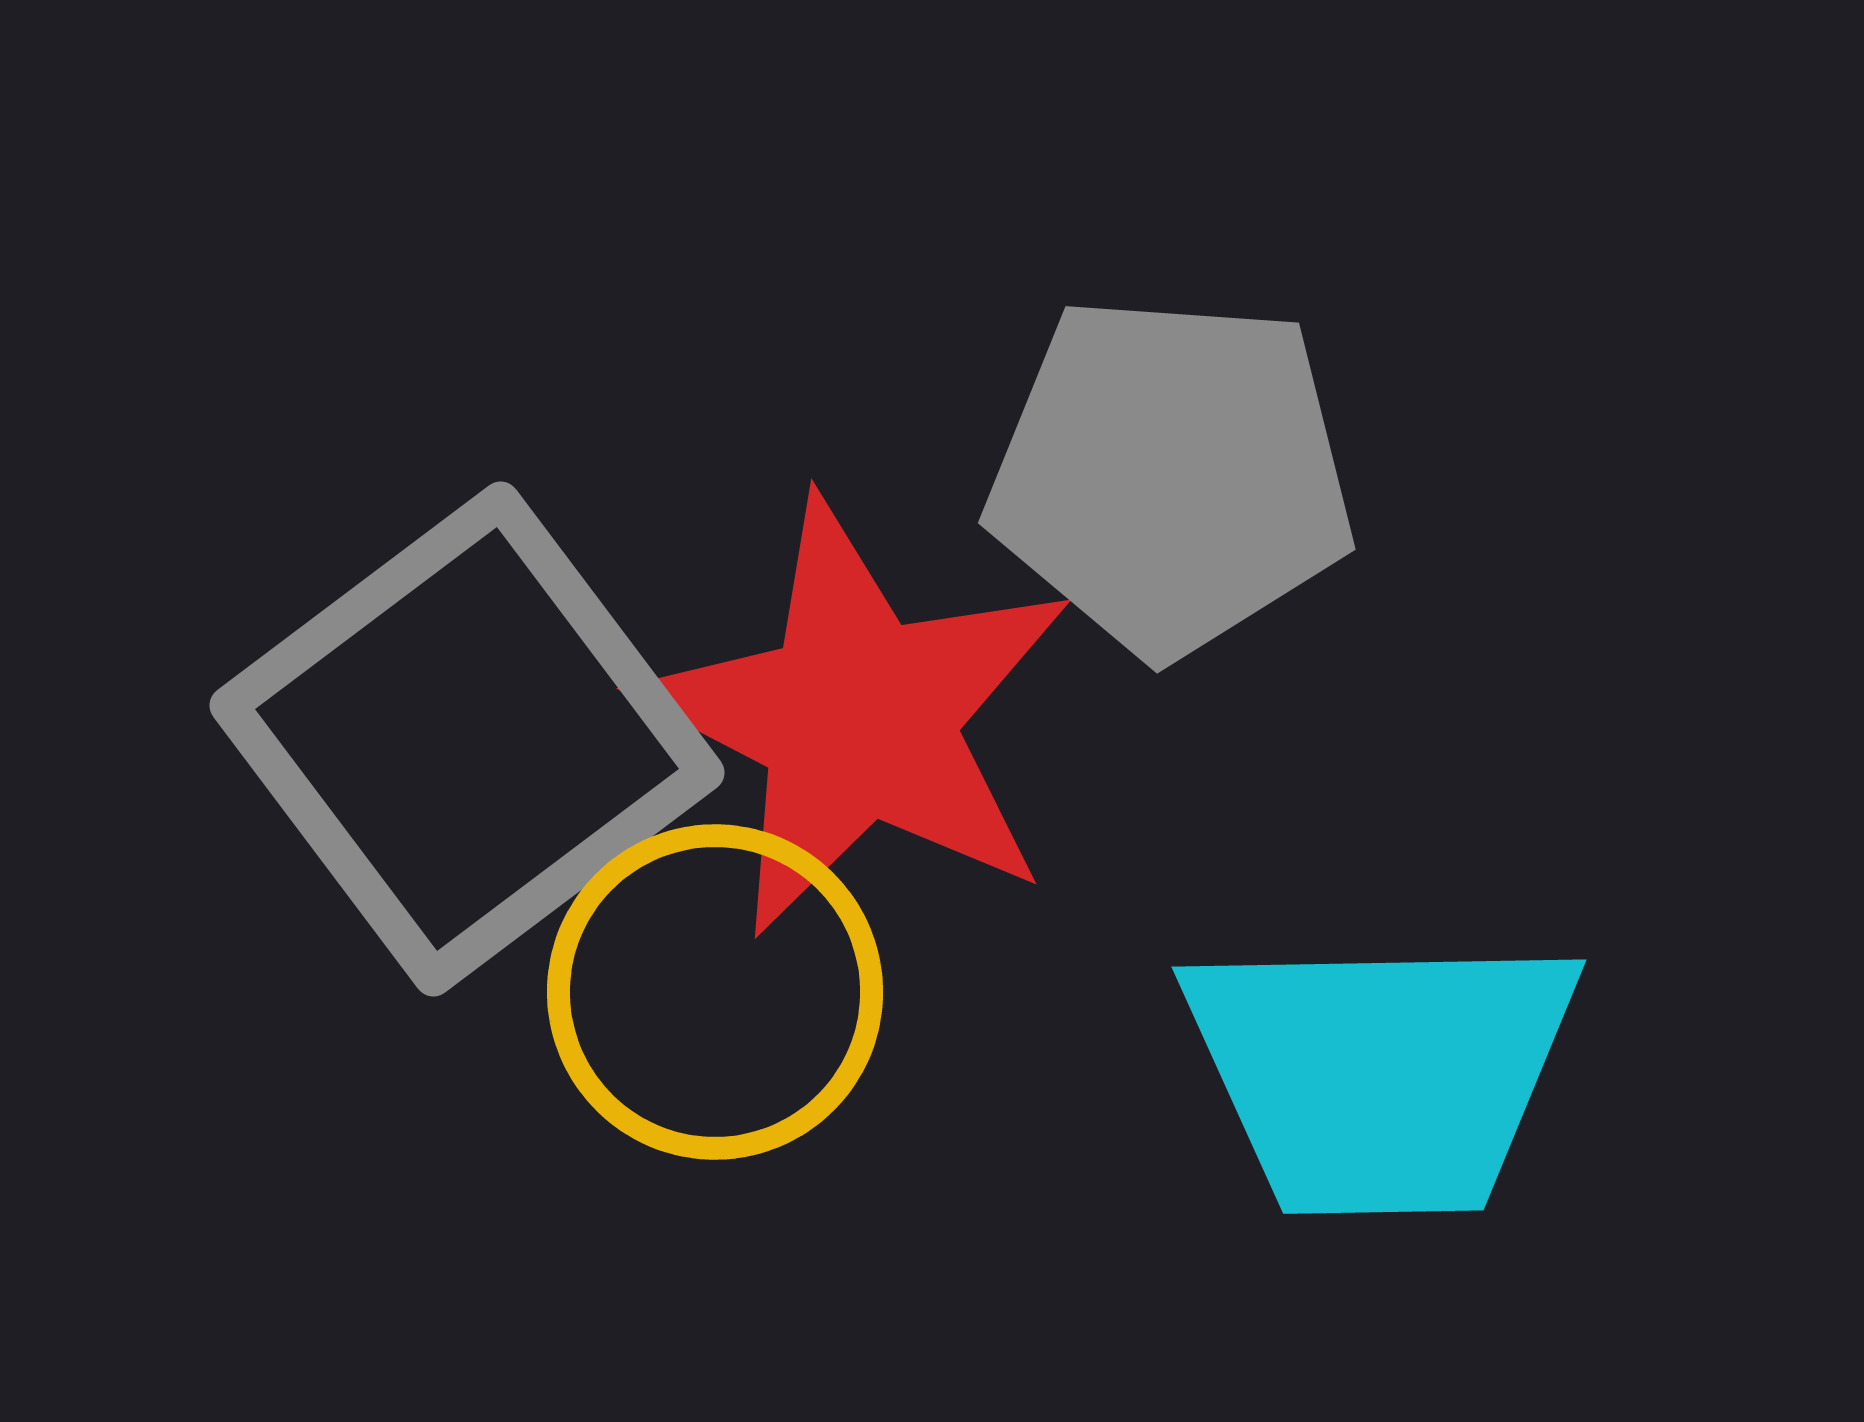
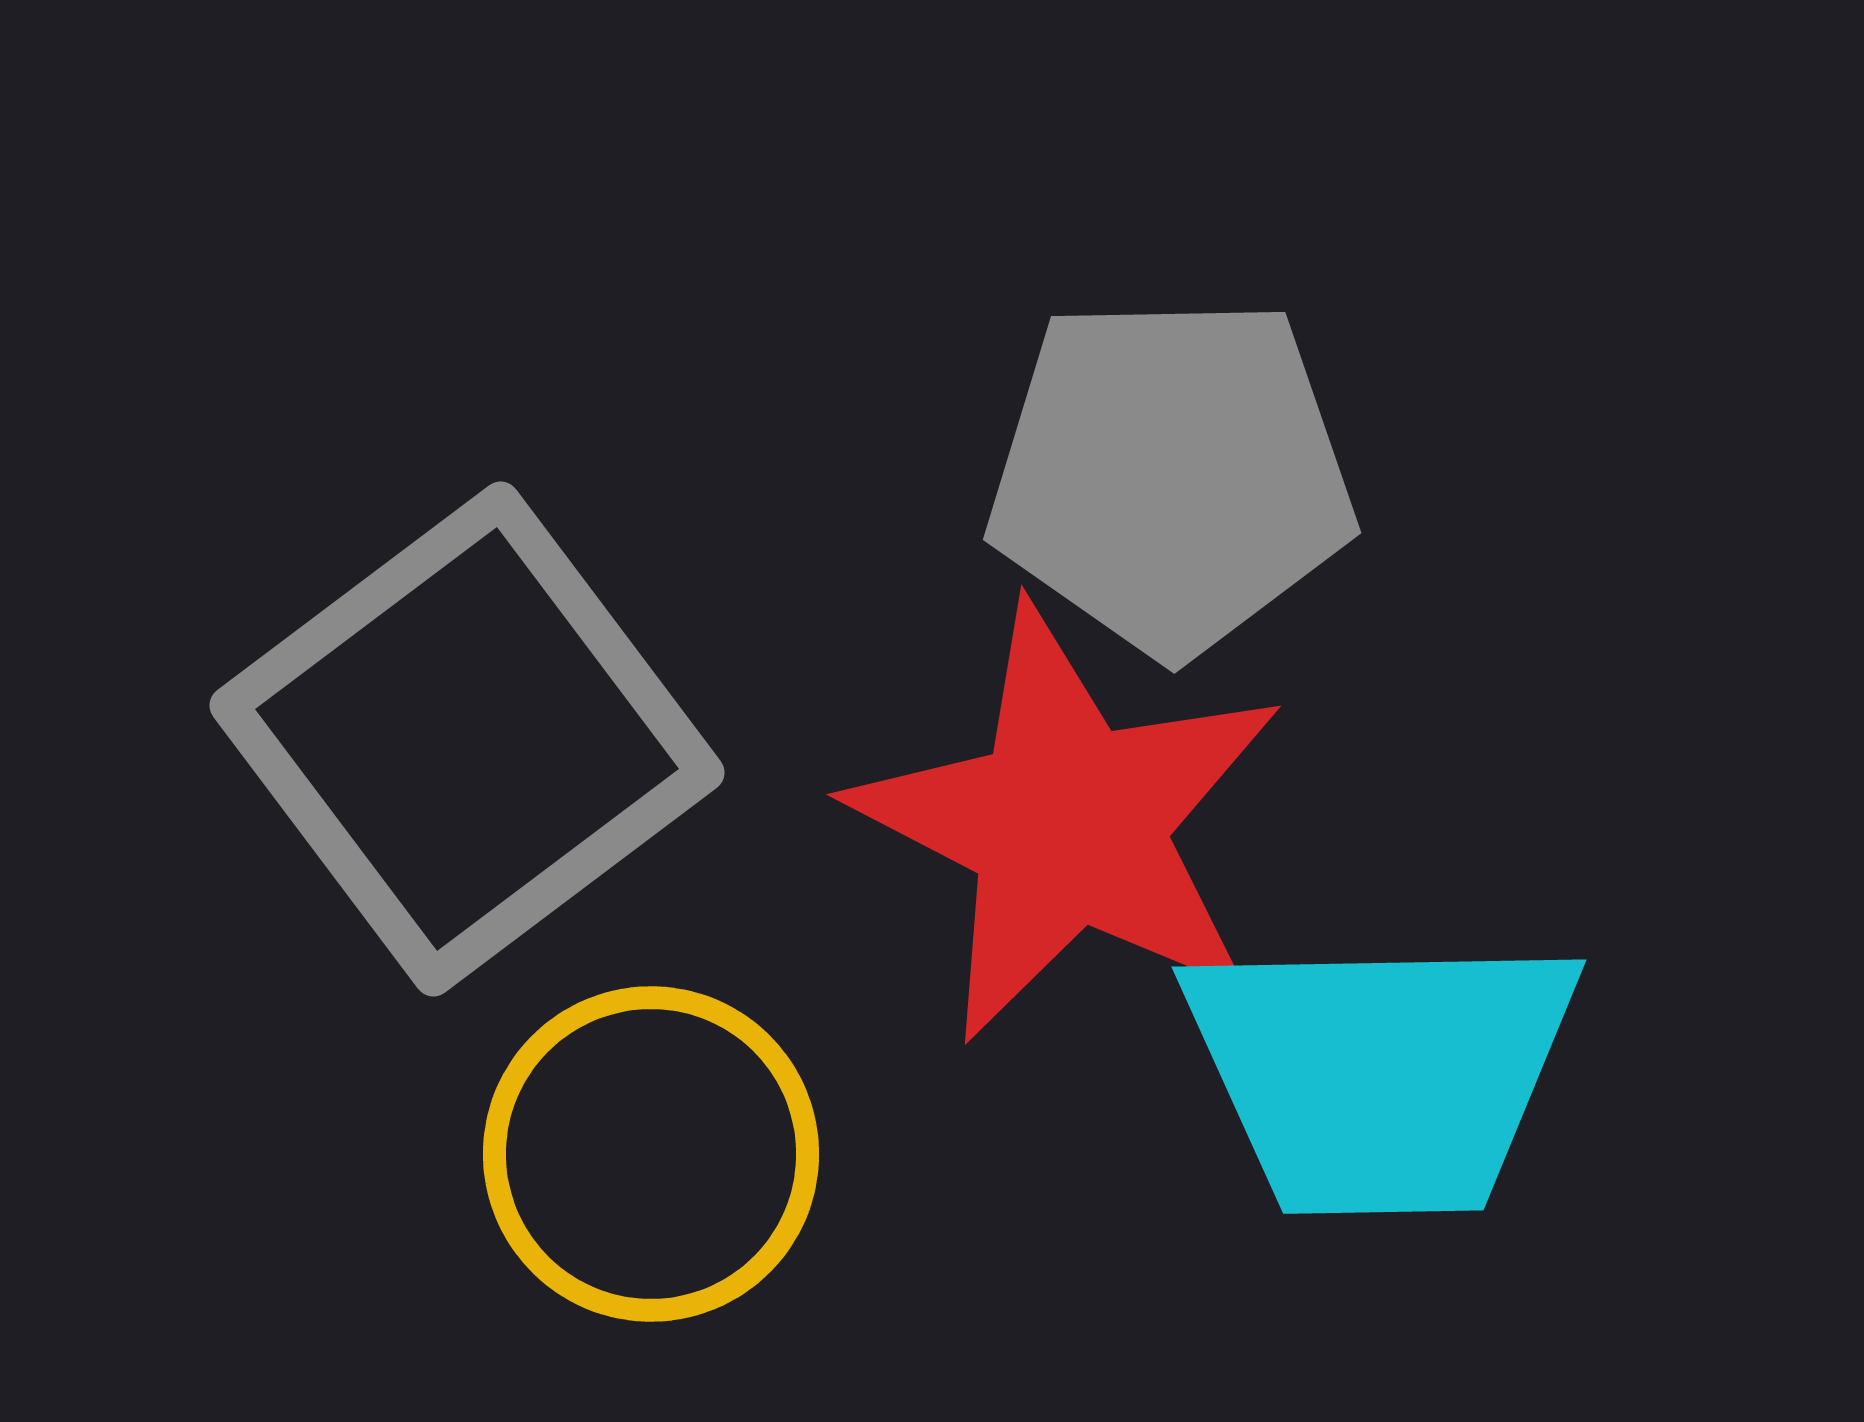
gray pentagon: rotated 5 degrees counterclockwise
red star: moved 210 px right, 106 px down
yellow circle: moved 64 px left, 162 px down
